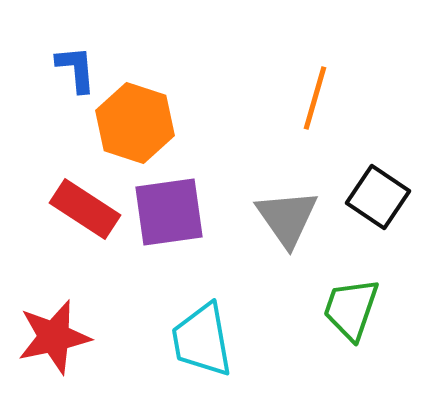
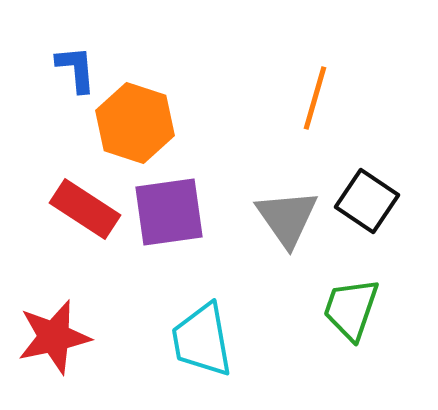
black square: moved 11 px left, 4 px down
